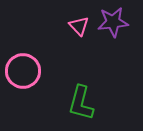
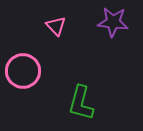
purple star: rotated 12 degrees clockwise
pink triangle: moved 23 px left
